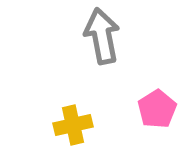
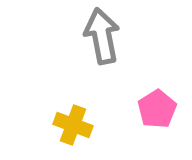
yellow cross: rotated 33 degrees clockwise
